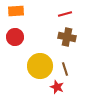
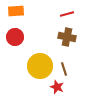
red line: moved 2 px right
brown line: moved 1 px left
